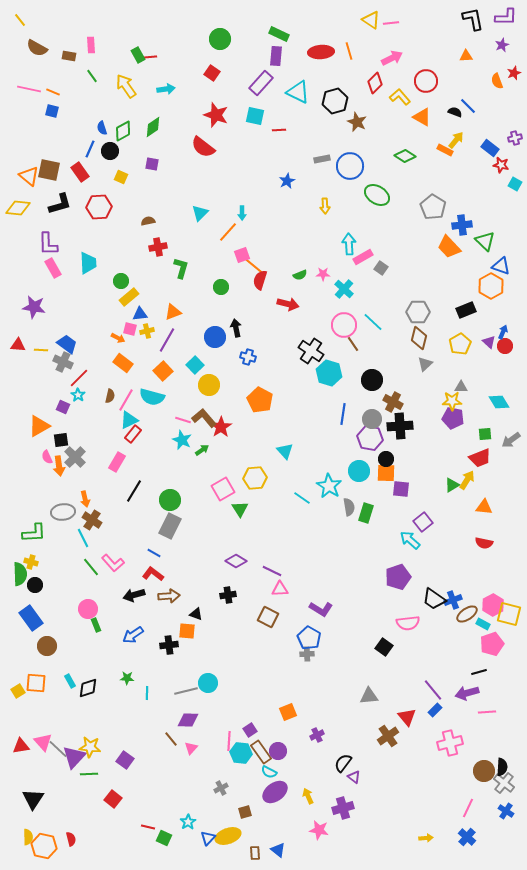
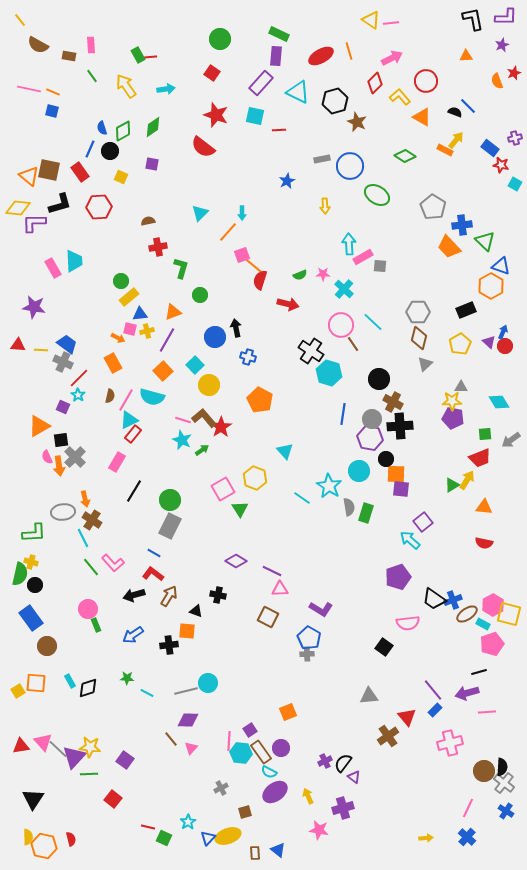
brown semicircle at (37, 48): moved 1 px right, 3 px up
red ellipse at (321, 52): moved 4 px down; rotated 25 degrees counterclockwise
purple L-shape at (48, 244): moved 14 px left, 21 px up; rotated 90 degrees clockwise
cyan trapezoid at (88, 263): moved 14 px left, 2 px up
gray square at (381, 268): moved 1 px left, 2 px up; rotated 32 degrees counterclockwise
green circle at (221, 287): moved 21 px left, 8 px down
pink circle at (344, 325): moved 3 px left
orange rectangle at (123, 363): moved 10 px left; rotated 24 degrees clockwise
black circle at (372, 380): moved 7 px right, 1 px up
orange square at (386, 473): moved 10 px right, 1 px down
yellow hexagon at (255, 478): rotated 25 degrees clockwise
green semicircle at (20, 574): rotated 15 degrees clockwise
black cross at (228, 595): moved 10 px left; rotated 21 degrees clockwise
brown arrow at (169, 596): rotated 55 degrees counterclockwise
black triangle at (196, 614): moved 3 px up
cyan line at (147, 693): rotated 64 degrees counterclockwise
purple cross at (317, 735): moved 8 px right, 26 px down
purple circle at (278, 751): moved 3 px right, 3 px up
